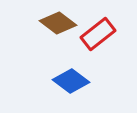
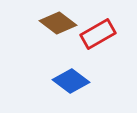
red rectangle: rotated 8 degrees clockwise
